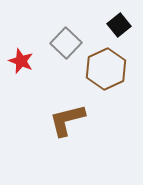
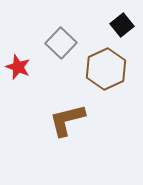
black square: moved 3 px right
gray square: moved 5 px left
red star: moved 3 px left, 6 px down
